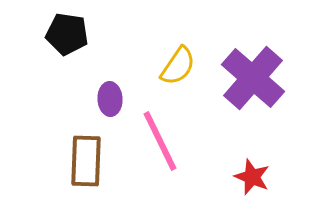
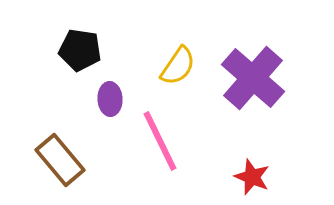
black pentagon: moved 13 px right, 16 px down
brown rectangle: moved 26 px left, 1 px up; rotated 42 degrees counterclockwise
